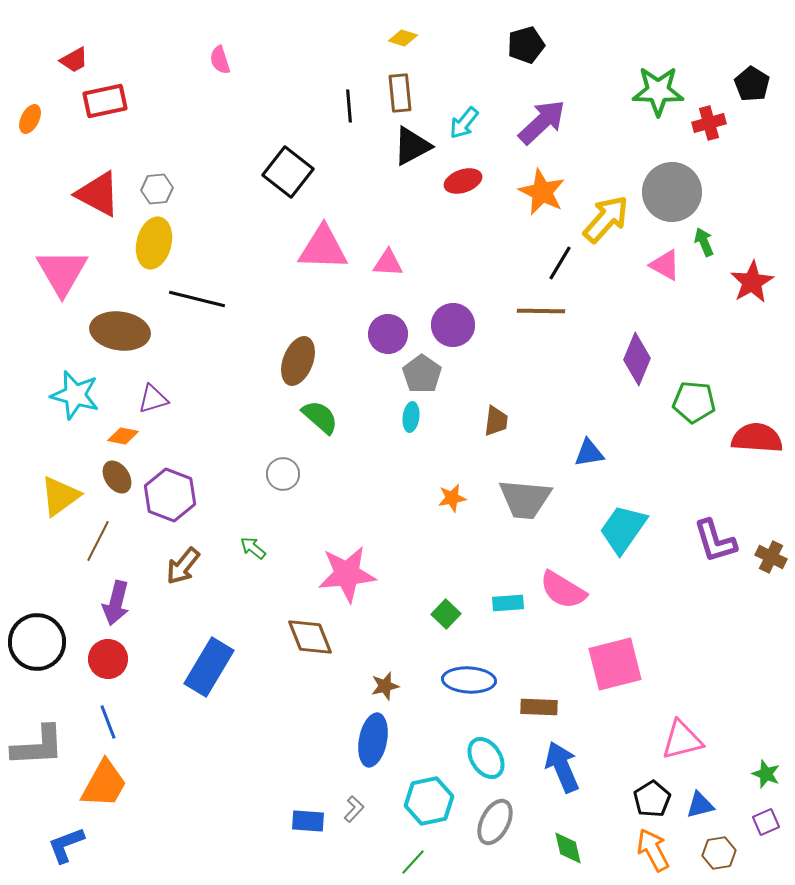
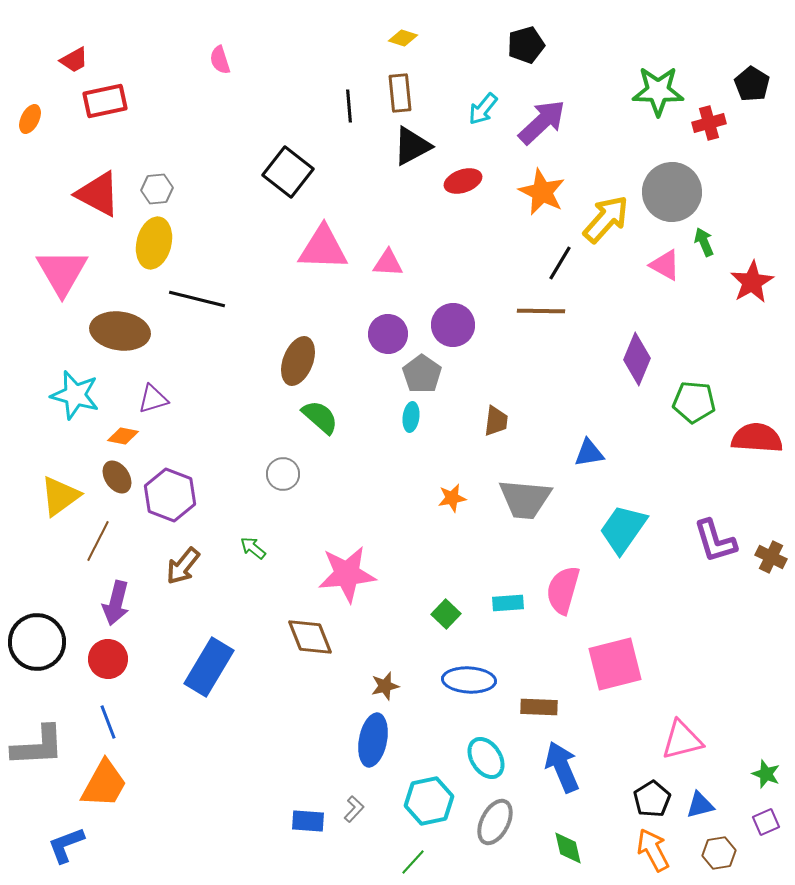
cyan arrow at (464, 123): moved 19 px right, 14 px up
pink semicircle at (563, 590): rotated 75 degrees clockwise
